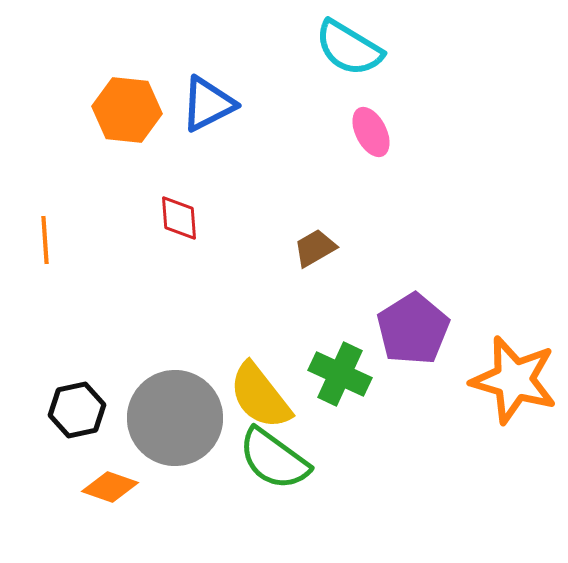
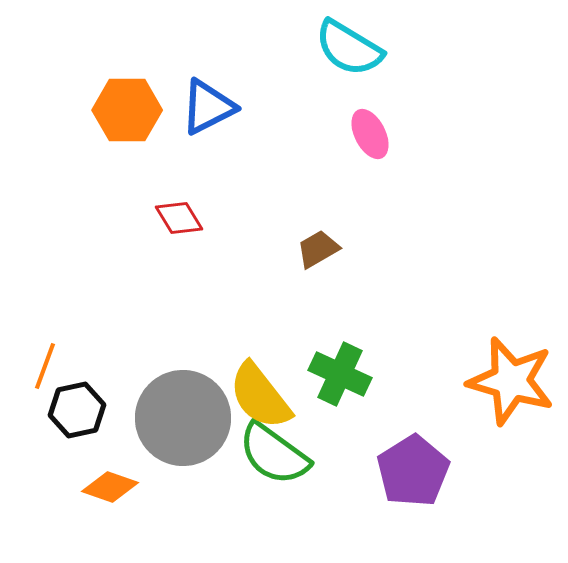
blue triangle: moved 3 px down
orange hexagon: rotated 6 degrees counterclockwise
pink ellipse: moved 1 px left, 2 px down
red diamond: rotated 27 degrees counterclockwise
orange line: moved 126 px down; rotated 24 degrees clockwise
brown trapezoid: moved 3 px right, 1 px down
purple pentagon: moved 142 px down
orange star: moved 3 px left, 1 px down
gray circle: moved 8 px right
green semicircle: moved 5 px up
